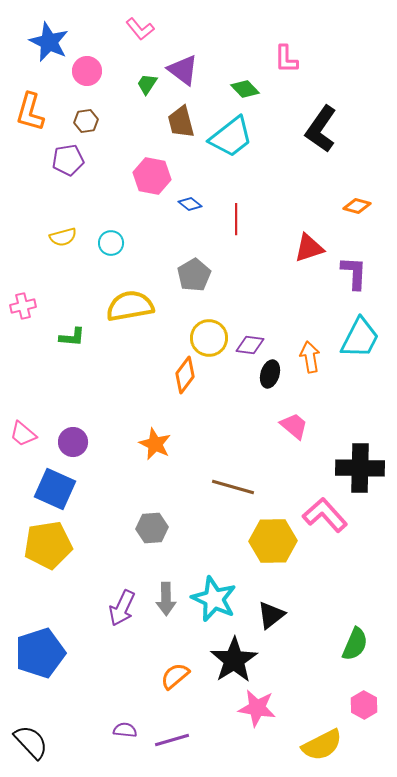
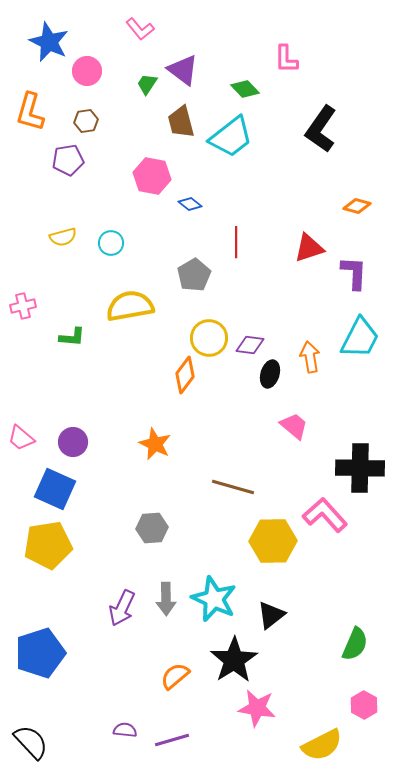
red line at (236, 219): moved 23 px down
pink trapezoid at (23, 434): moved 2 px left, 4 px down
